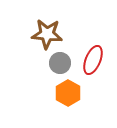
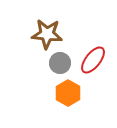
red ellipse: rotated 16 degrees clockwise
